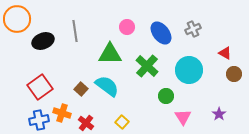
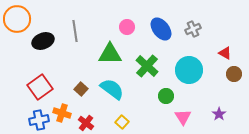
blue ellipse: moved 4 px up
cyan semicircle: moved 5 px right, 3 px down
